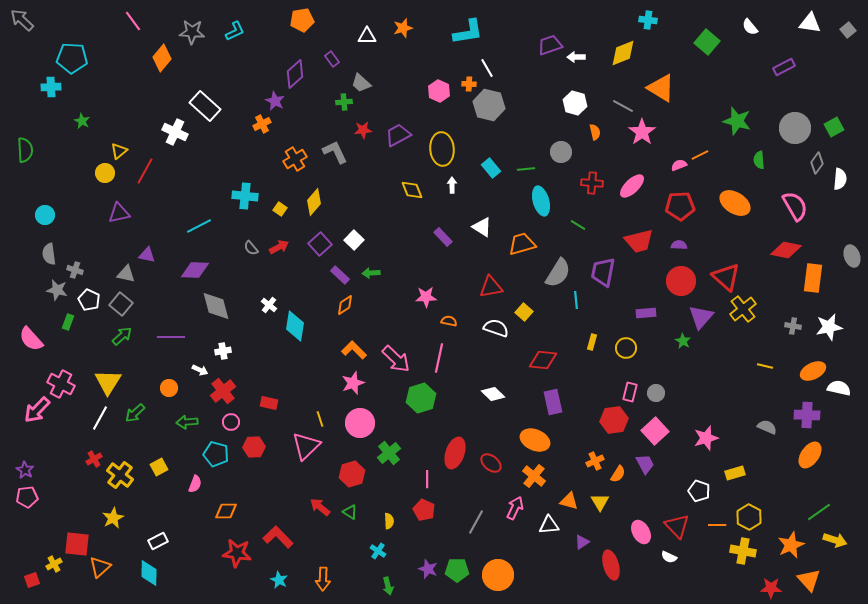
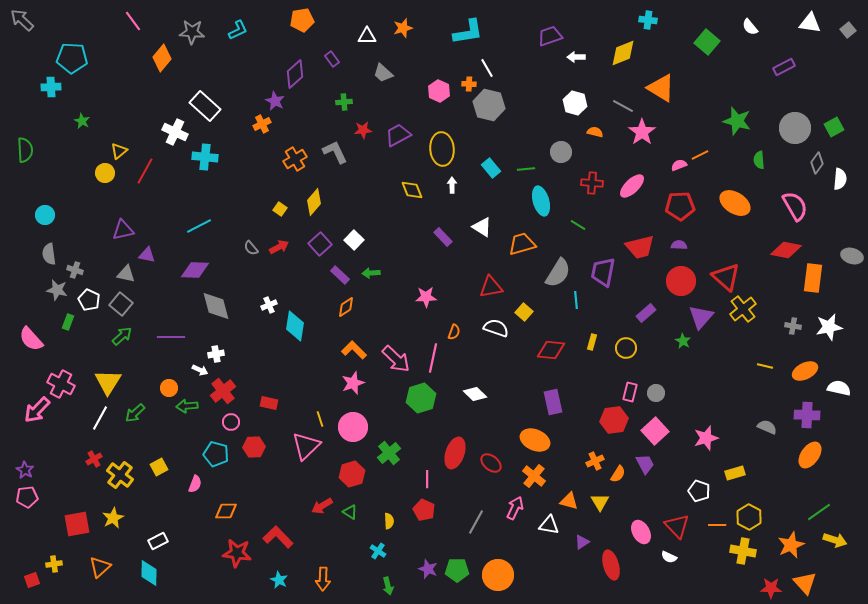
cyan L-shape at (235, 31): moved 3 px right, 1 px up
purple trapezoid at (550, 45): moved 9 px up
gray trapezoid at (361, 83): moved 22 px right, 10 px up
orange semicircle at (595, 132): rotated 63 degrees counterclockwise
cyan cross at (245, 196): moved 40 px left, 39 px up
purple triangle at (119, 213): moved 4 px right, 17 px down
red trapezoid at (639, 241): moved 1 px right, 6 px down
gray ellipse at (852, 256): rotated 55 degrees counterclockwise
white cross at (269, 305): rotated 28 degrees clockwise
orange diamond at (345, 305): moved 1 px right, 2 px down
purple rectangle at (646, 313): rotated 36 degrees counterclockwise
orange semicircle at (449, 321): moved 5 px right, 11 px down; rotated 98 degrees clockwise
white cross at (223, 351): moved 7 px left, 3 px down
pink line at (439, 358): moved 6 px left
red diamond at (543, 360): moved 8 px right, 10 px up
orange ellipse at (813, 371): moved 8 px left
white diamond at (493, 394): moved 18 px left
green arrow at (187, 422): moved 16 px up
pink circle at (360, 423): moved 7 px left, 4 px down
red arrow at (320, 507): moved 2 px right, 1 px up; rotated 70 degrees counterclockwise
white triangle at (549, 525): rotated 15 degrees clockwise
red square at (77, 544): moved 20 px up; rotated 16 degrees counterclockwise
yellow cross at (54, 564): rotated 21 degrees clockwise
orange triangle at (809, 580): moved 4 px left, 3 px down
